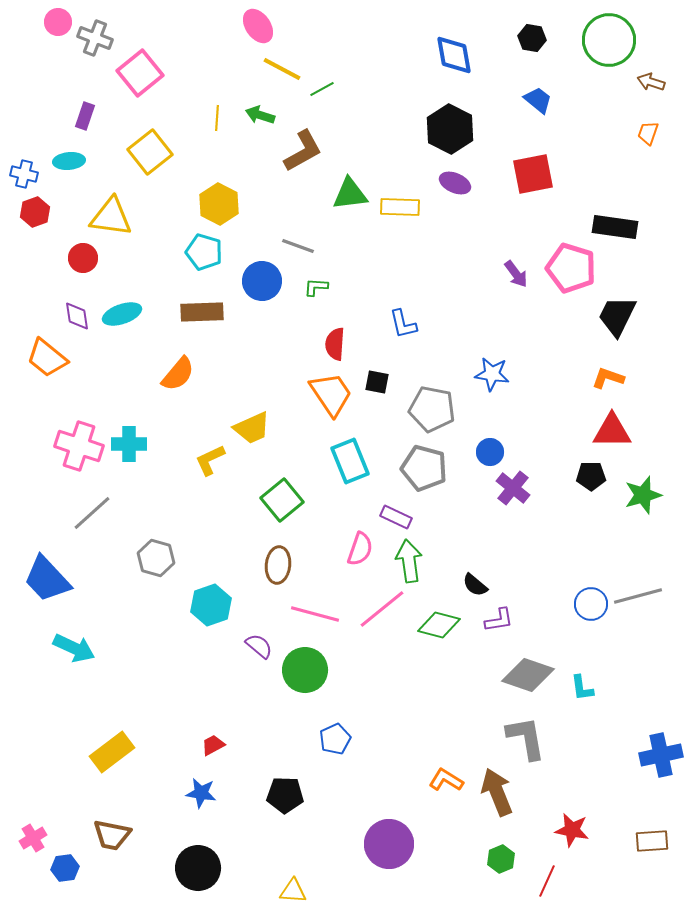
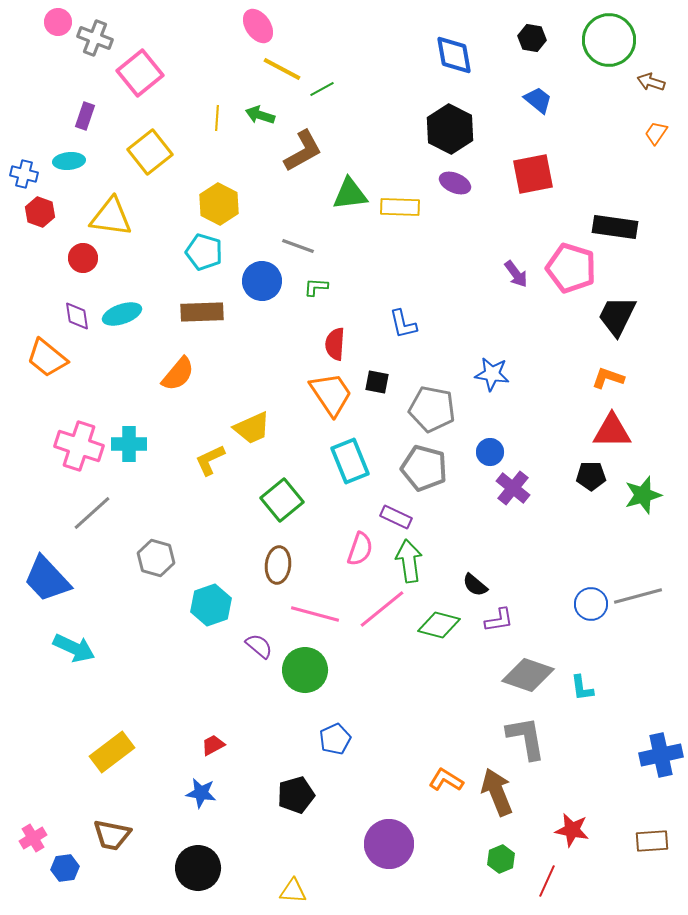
orange trapezoid at (648, 133): moved 8 px right; rotated 15 degrees clockwise
red hexagon at (35, 212): moved 5 px right; rotated 20 degrees counterclockwise
black pentagon at (285, 795): moved 11 px right; rotated 18 degrees counterclockwise
